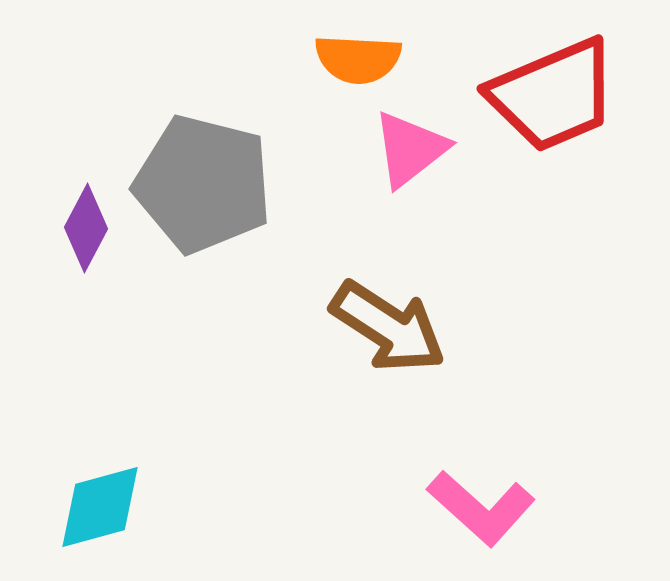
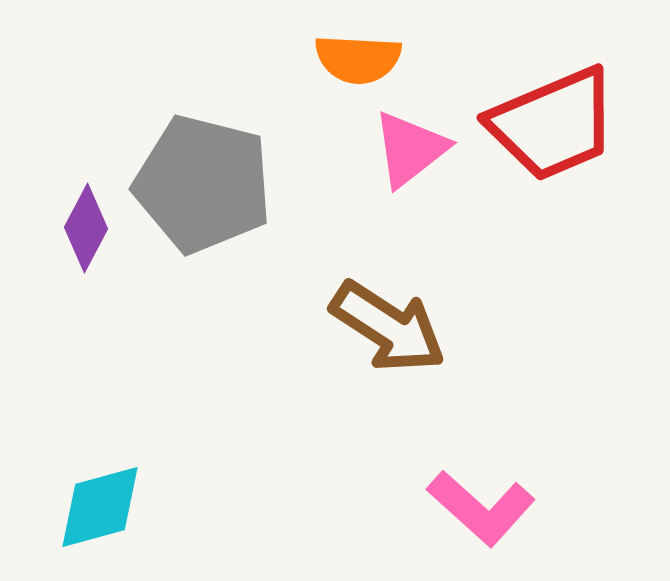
red trapezoid: moved 29 px down
